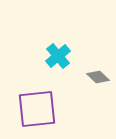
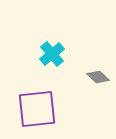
cyan cross: moved 6 px left, 2 px up
